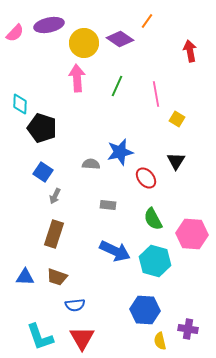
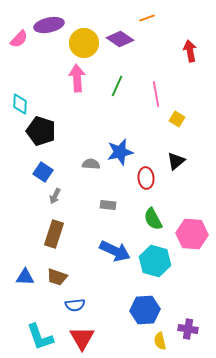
orange line: moved 3 px up; rotated 35 degrees clockwise
pink semicircle: moved 4 px right, 6 px down
black pentagon: moved 1 px left, 3 px down
black triangle: rotated 18 degrees clockwise
red ellipse: rotated 35 degrees clockwise
blue hexagon: rotated 8 degrees counterclockwise
